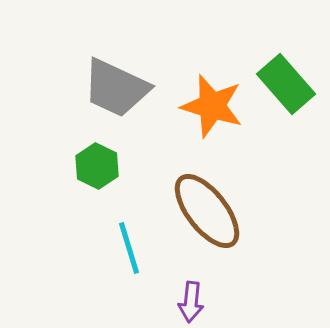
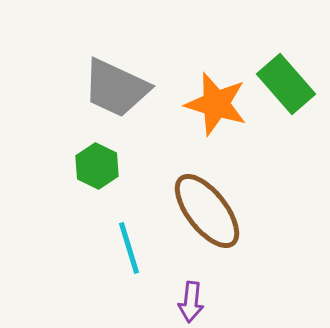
orange star: moved 4 px right, 2 px up
